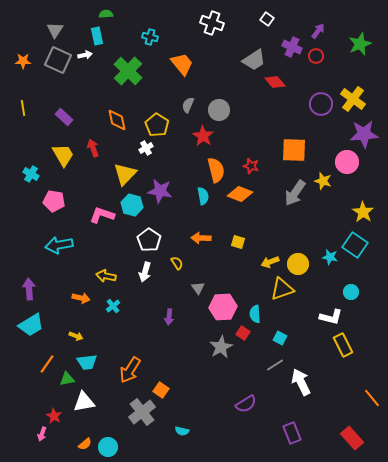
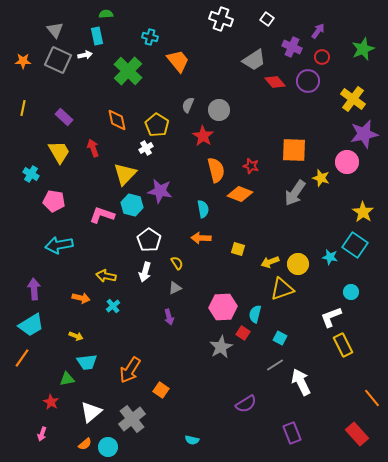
white cross at (212, 23): moved 9 px right, 4 px up
gray triangle at (55, 30): rotated 12 degrees counterclockwise
green star at (360, 44): moved 3 px right, 5 px down
red circle at (316, 56): moved 6 px right, 1 px down
orange trapezoid at (182, 64): moved 4 px left, 3 px up
purple circle at (321, 104): moved 13 px left, 23 px up
yellow line at (23, 108): rotated 21 degrees clockwise
purple star at (364, 134): rotated 8 degrees counterclockwise
yellow trapezoid at (63, 155): moved 4 px left, 3 px up
yellow star at (323, 181): moved 2 px left, 3 px up
cyan semicircle at (203, 196): moved 13 px down
yellow square at (238, 242): moved 7 px down
gray triangle at (198, 288): moved 23 px left; rotated 40 degrees clockwise
purple arrow at (29, 289): moved 5 px right
cyan semicircle at (255, 314): rotated 18 degrees clockwise
purple arrow at (169, 317): rotated 21 degrees counterclockwise
white L-shape at (331, 317): rotated 145 degrees clockwise
orange line at (47, 364): moved 25 px left, 6 px up
white triangle at (84, 402): moved 7 px right, 10 px down; rotated 30 degrees counterclockwise
gray cross at (142, 412): moved 10 px left, 7 px down
red star at (54, 416): moved 3 px left, 14 px up
cyan semicircle at (182, 431): moved 10 px right, 9 px down
red rectangle at (352, 438): moved 5 px right, 4 px up
